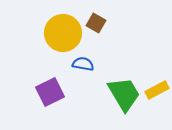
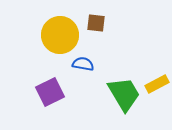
brown square: rotated 24 degrees counterclockwise
yellow circle: moved 3 px left, 2 px down
yellow rectangle: moved 6 px up
